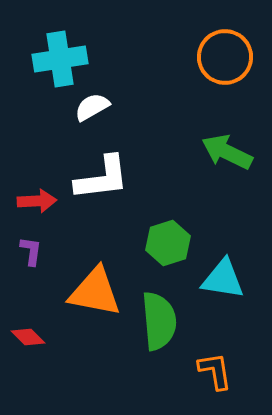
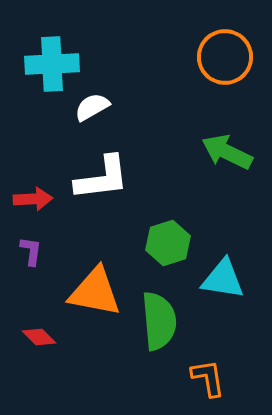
cyan cross: moved 8 px left, 5 px down; rotated 6 degrees clockwise
red arrow: moved 4 px left, 2 px up
red diamond: moved 11 px right
orange L-shape: moved 7 px left, 7 px down
